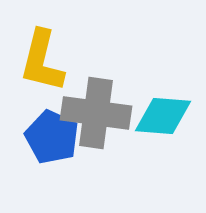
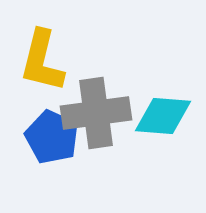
gray cross: rotated 16 degrees counterclockwise
